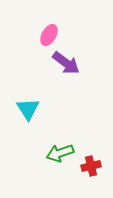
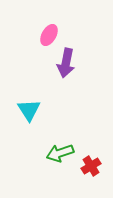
purple arrow: rotated 64 degrees clockwise
cyan triangle: moved 1 px right, 1 px down
red cross: rotated 18 degrees counterclockwise
